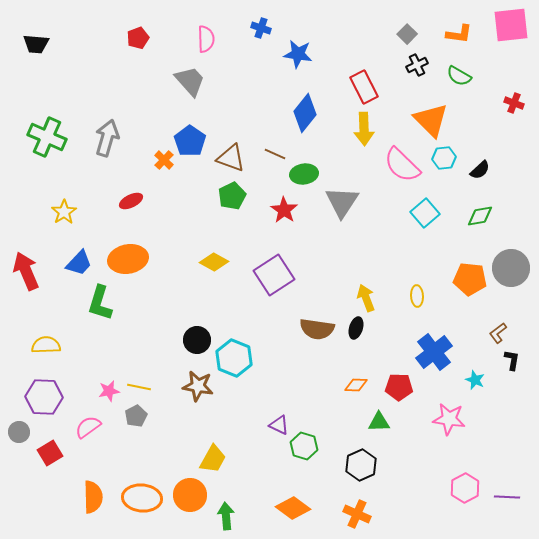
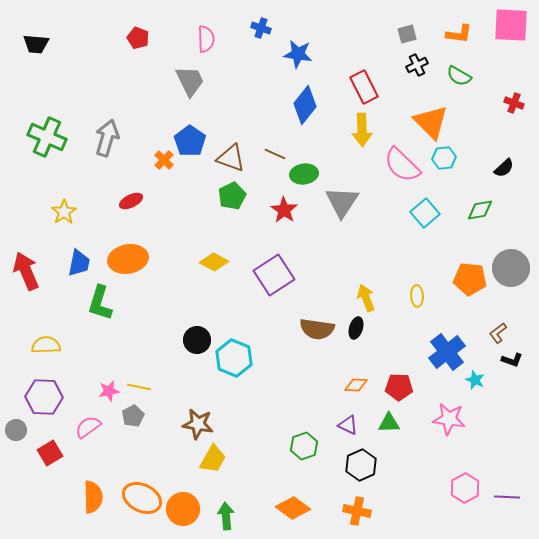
pink square at (511, 25): rotated 9 degrees clockwise
gray square at (407, 34): rotated 30 degrees clockwise
red pentagon at (138, 38): rotated 30 degrees counterclockwise
gray trapezoid at (190, 81): rotated 16 degrees clockwise
blue diamond at (305, 113): moved 8 px up
orange triangle at (431, 120): moved 2 px down
yellow arrow at (364, 129): moved 2 px left, 1 px down
black semicircle at (480, 170): moved 24 px right, 2 px up
green diamond at (480, 216): moved 6 px up
blue trapezoid at (79, 263): rotated 32 degrees counterclockwise
blue cross at (434, 352): moved 13 px right
black L-shape at (512, 360): rotated 100 degrees clockwise
brown star at (198, 386): moved 38 px down
gray pentagon at (136, 416): moved 3 px left
green triangle at (379, 422): moved 10 px right, 1 px down
purple triangle at (279, 425): moved 69 px right
gray circle at (19, 432): moved 3 px left, 2 px up
green hexagon at (304, 446): rotated 24 degrees clockwise
orange circle at (190, 495): moved 7 px left, 14 px down
orange ellipse at (142, 498): rotated 21 degrees clockwise
orange cross at (357, 514): moved 3 px up; rotated 12 degrees counterclockwise
